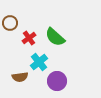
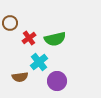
green semicircle: moved 2 px down; rotated 55 degrees counterclockwise
